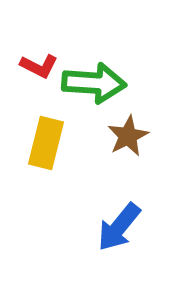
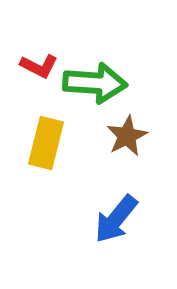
green arrow: moved 1 px right
brown star: moved 1 px left
blue arrow: moved 3 px left, 8 px up
